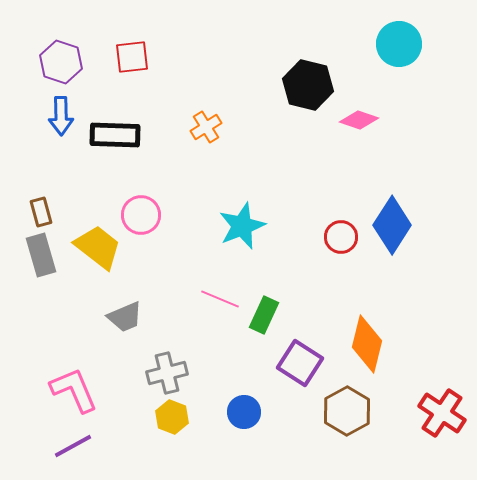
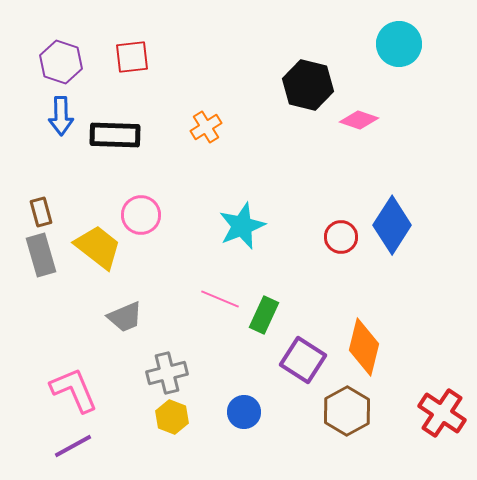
orange diamond: moved 3 px left, 3 px down
purple square: moved 3 px right, 3 px up
